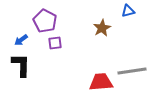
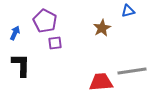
blue arrow: moved 6 px left, 7 px up; rotated 152 degrees clockwise
